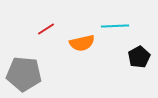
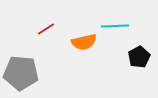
orange semicircle: moved 2 px right, 1 px up
gray pentagon: moved 3 px left, 1 px up
